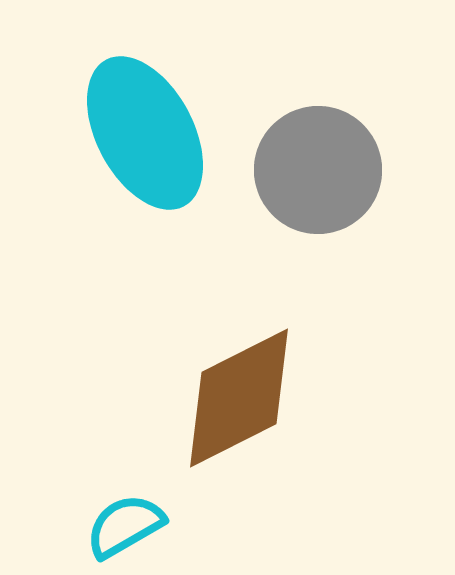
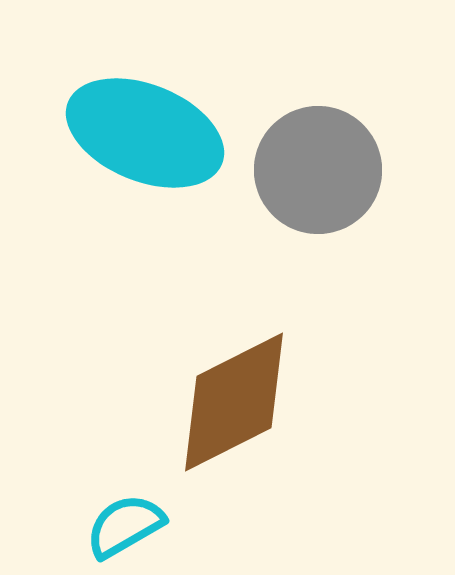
cyan ellipse: rotated 40 degrees counterclockwise
brown diamond: moved 5 px left, 4 px down
